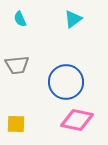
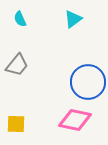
gray trapezoid: rotated 45 degrees counterclockwise
blue circle: moved 22 px right
pink diamond: moved 2 px left
